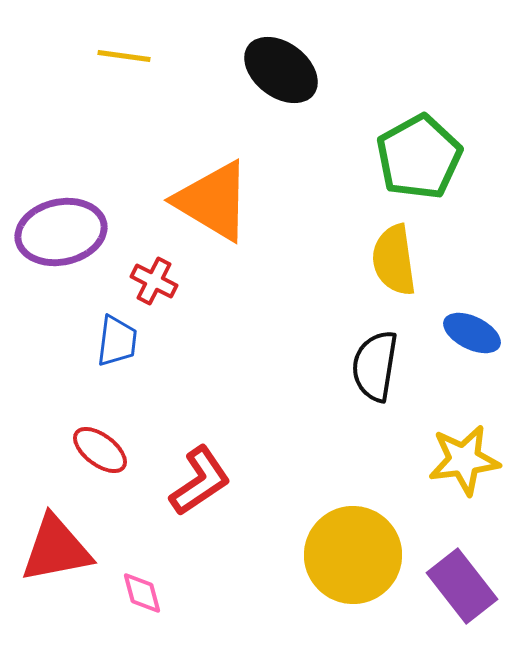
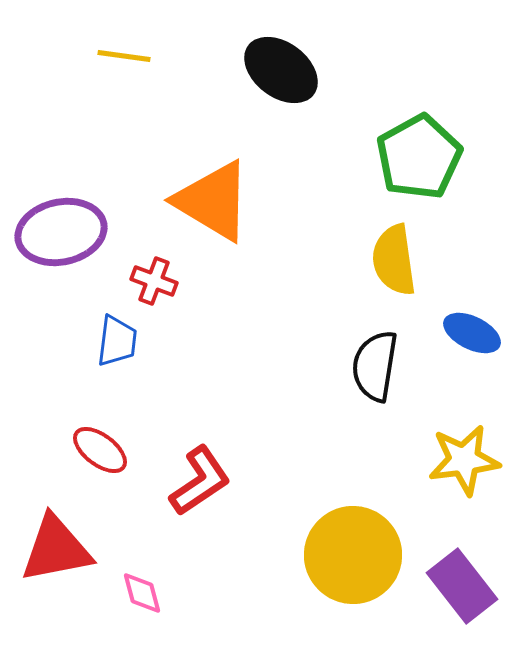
red cross: rotated 6 degrees counterclockwise
